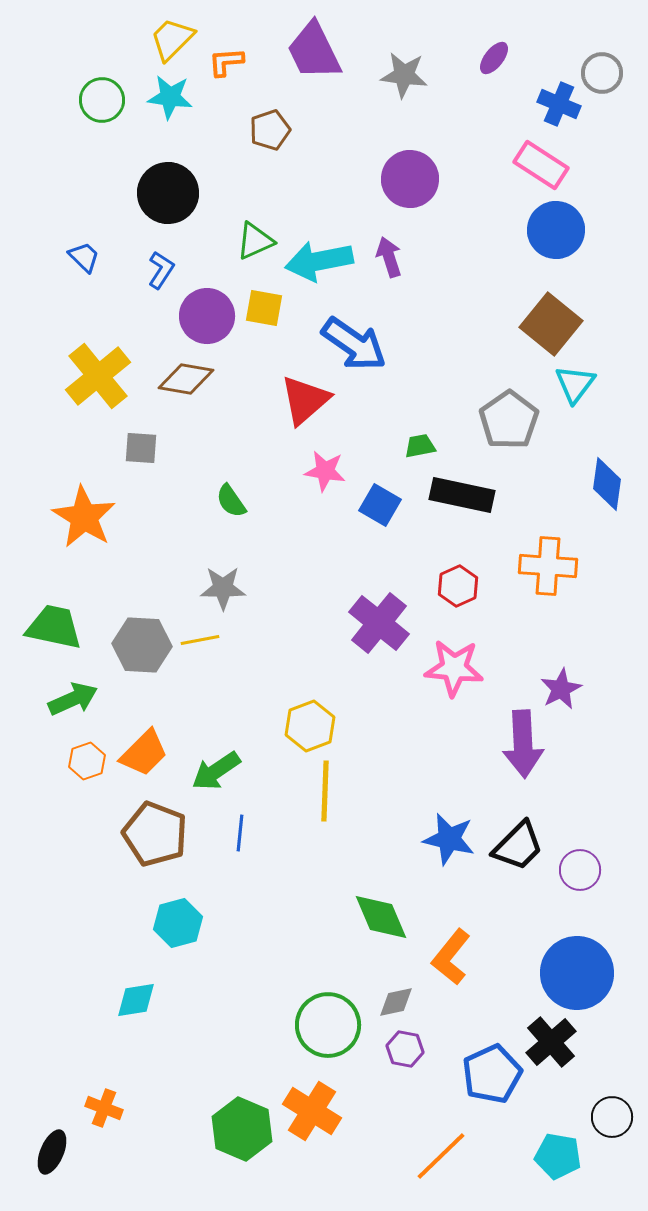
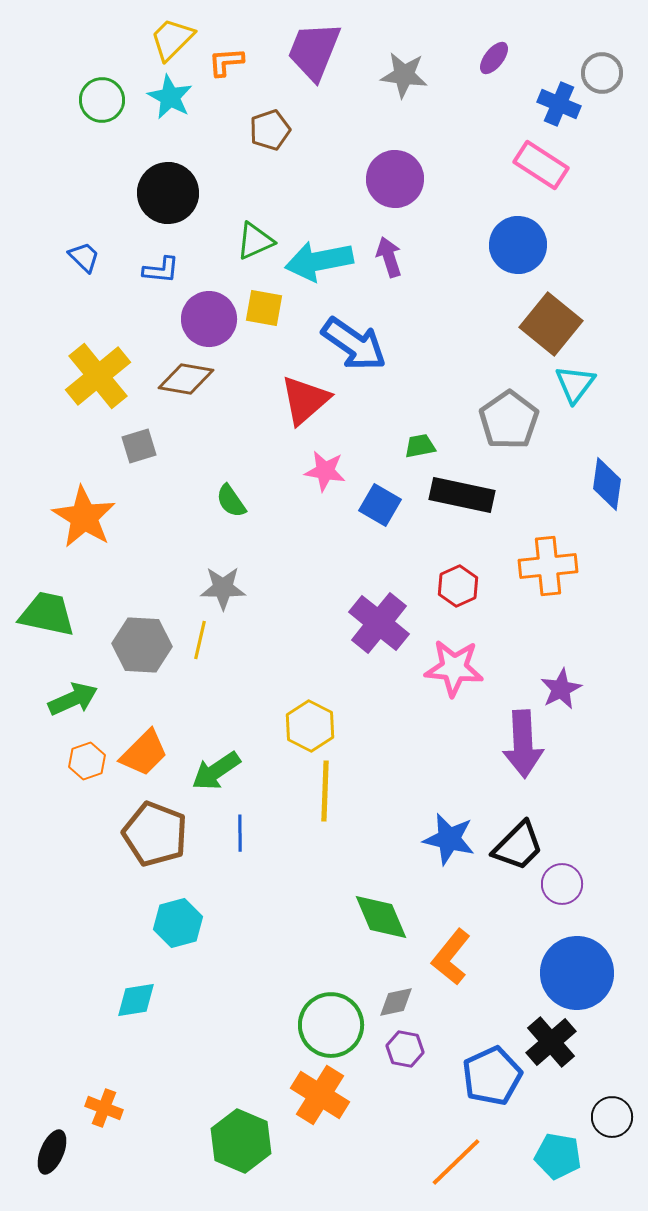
purple trapezoid at (314, 51): rotated 48 degrees clockwise
cyan star at (170, 97): rotated 21 degrees clockwise
purple circle at (410, 179): moved 15 px left
blue circle at (556, 230): moved 38 px left, 15 px down
blue L-shape at (161, 270): rotated 63 degrees clockwise
purple circle at (207, 316): moved 2 px right, 3 px down
gray square at (141, 448): moved 2 px left, 2 px up; rotated 21 degrees counterclockwise
orange cross at (548, 566): rotated 10 degrees counterclockwise
green trapezoid at (54, 627): moved 7 px left, 13 px up
yellow line at (200, 640): rotated 66 degrees counterclockwise
yellow hexagon at (310, 726): rotated 12 degrees counterclockwise
blue line at (240, 833): rotated 6 degrees counterclockwise
purple circle at (580, 870): moved 18 px left, 14 px down
green circle at (328, 1025): moved 3 px right
blue pentagon at (492, 1074): moved 2 px down
orange cross at (312, 1111): moved 8 px right, 16 px up
green hexagon at (242, 1129): moved 1 px left, 12 px down
orange line at (441, 1156): moved 15 px right, 6 px down
